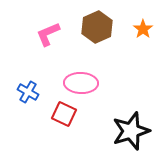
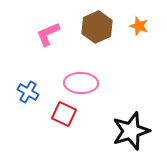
orange star: moved 4 px left, 3 px up; rotated 18 degrees counterclockwise
